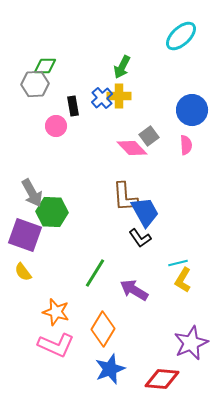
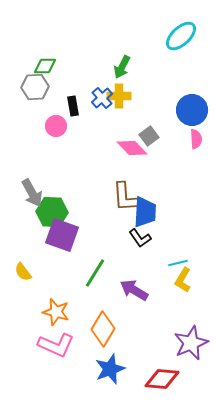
gray hexagon: moved 3 px down
pink semicircle: moved 10 px right, 6 px up
blue trapezoid: rotated 32 degrees clockwise
purple square: moved 37 px right
